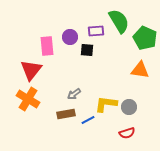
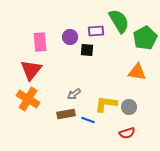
green pentagon: rotated 20 degrees clockwise
pink rectangle: moved 7 px left, 4 px up
orange triangle: moved 3 px left, 2 px down
blue line: rotated 48 degrees clockwise
